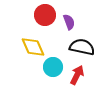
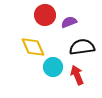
purple semicircle: rotated 91 degrees counterclockwise
black semicircle: rotated 20 degrees counterclockwise
red arrow: rotated 48 degrees counterclockwise
